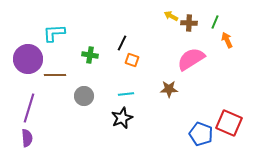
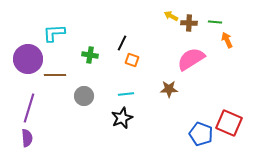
green line: rotated 72 degrees clockwise
